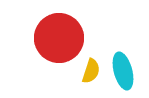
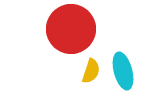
red circle: moved 12 px right, 9 px up
